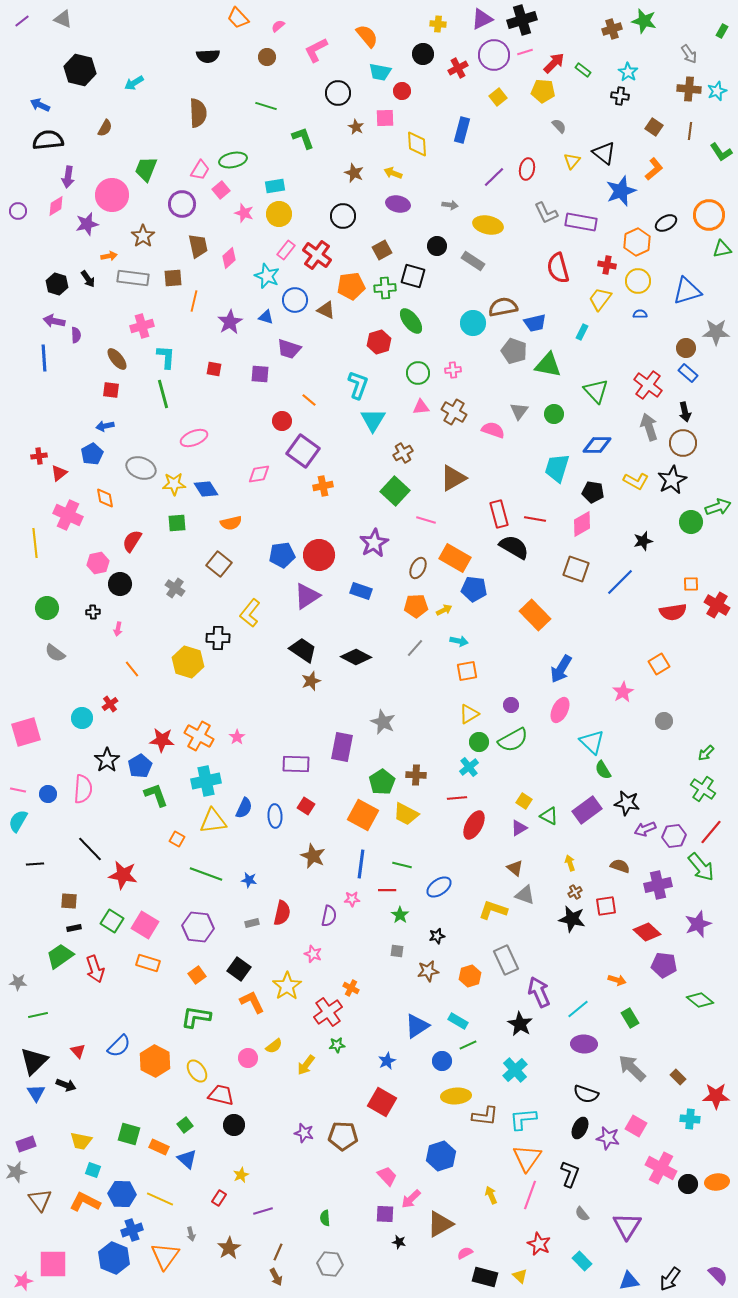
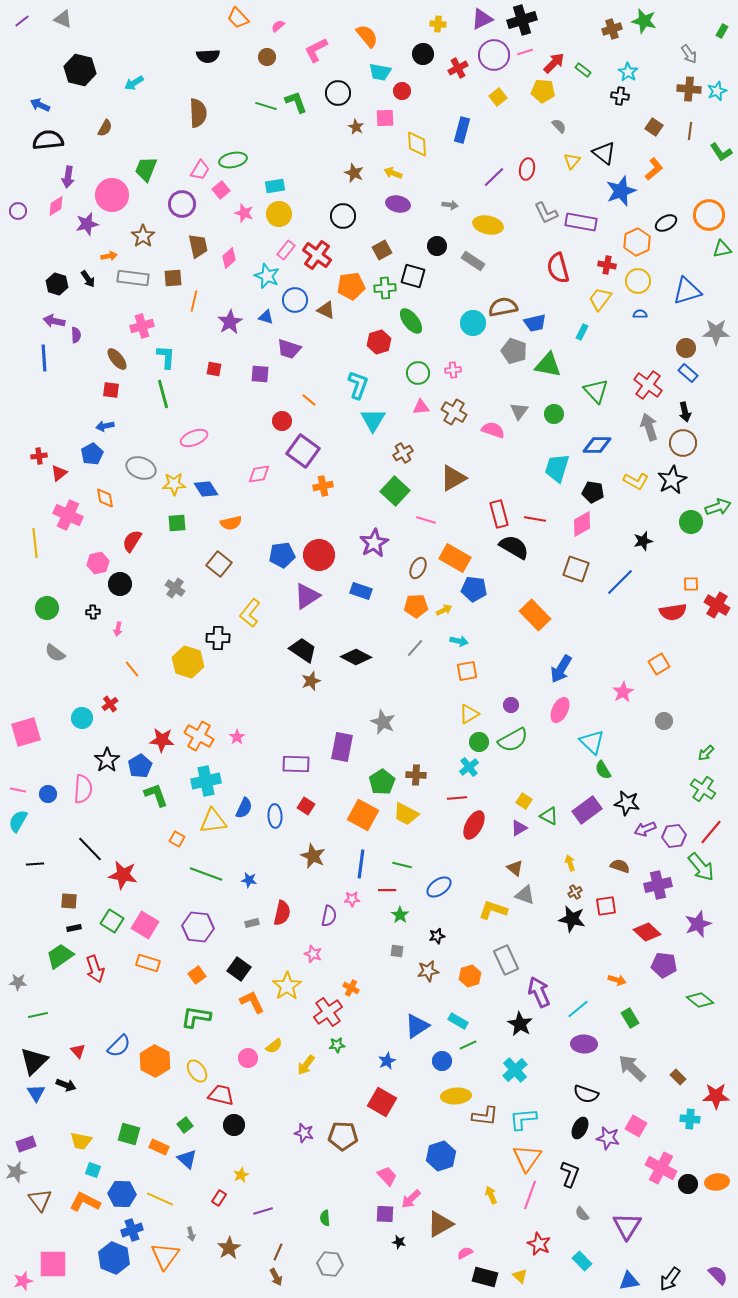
green L-shape at (303, 138): moved 7 px left, 36 px up
